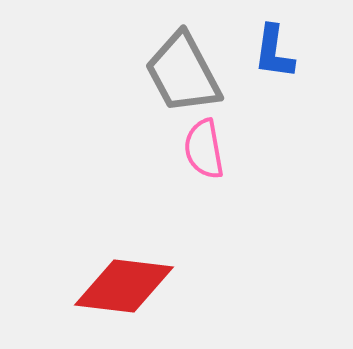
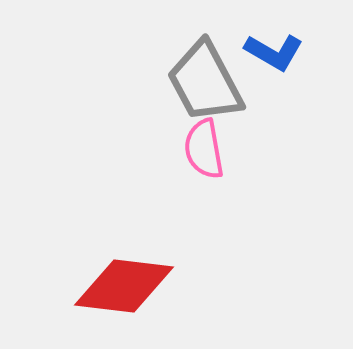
blue L-shape: rotated 68 degrees counterclockwise
gray trapezoid: moved 22 px right, 9 px down
